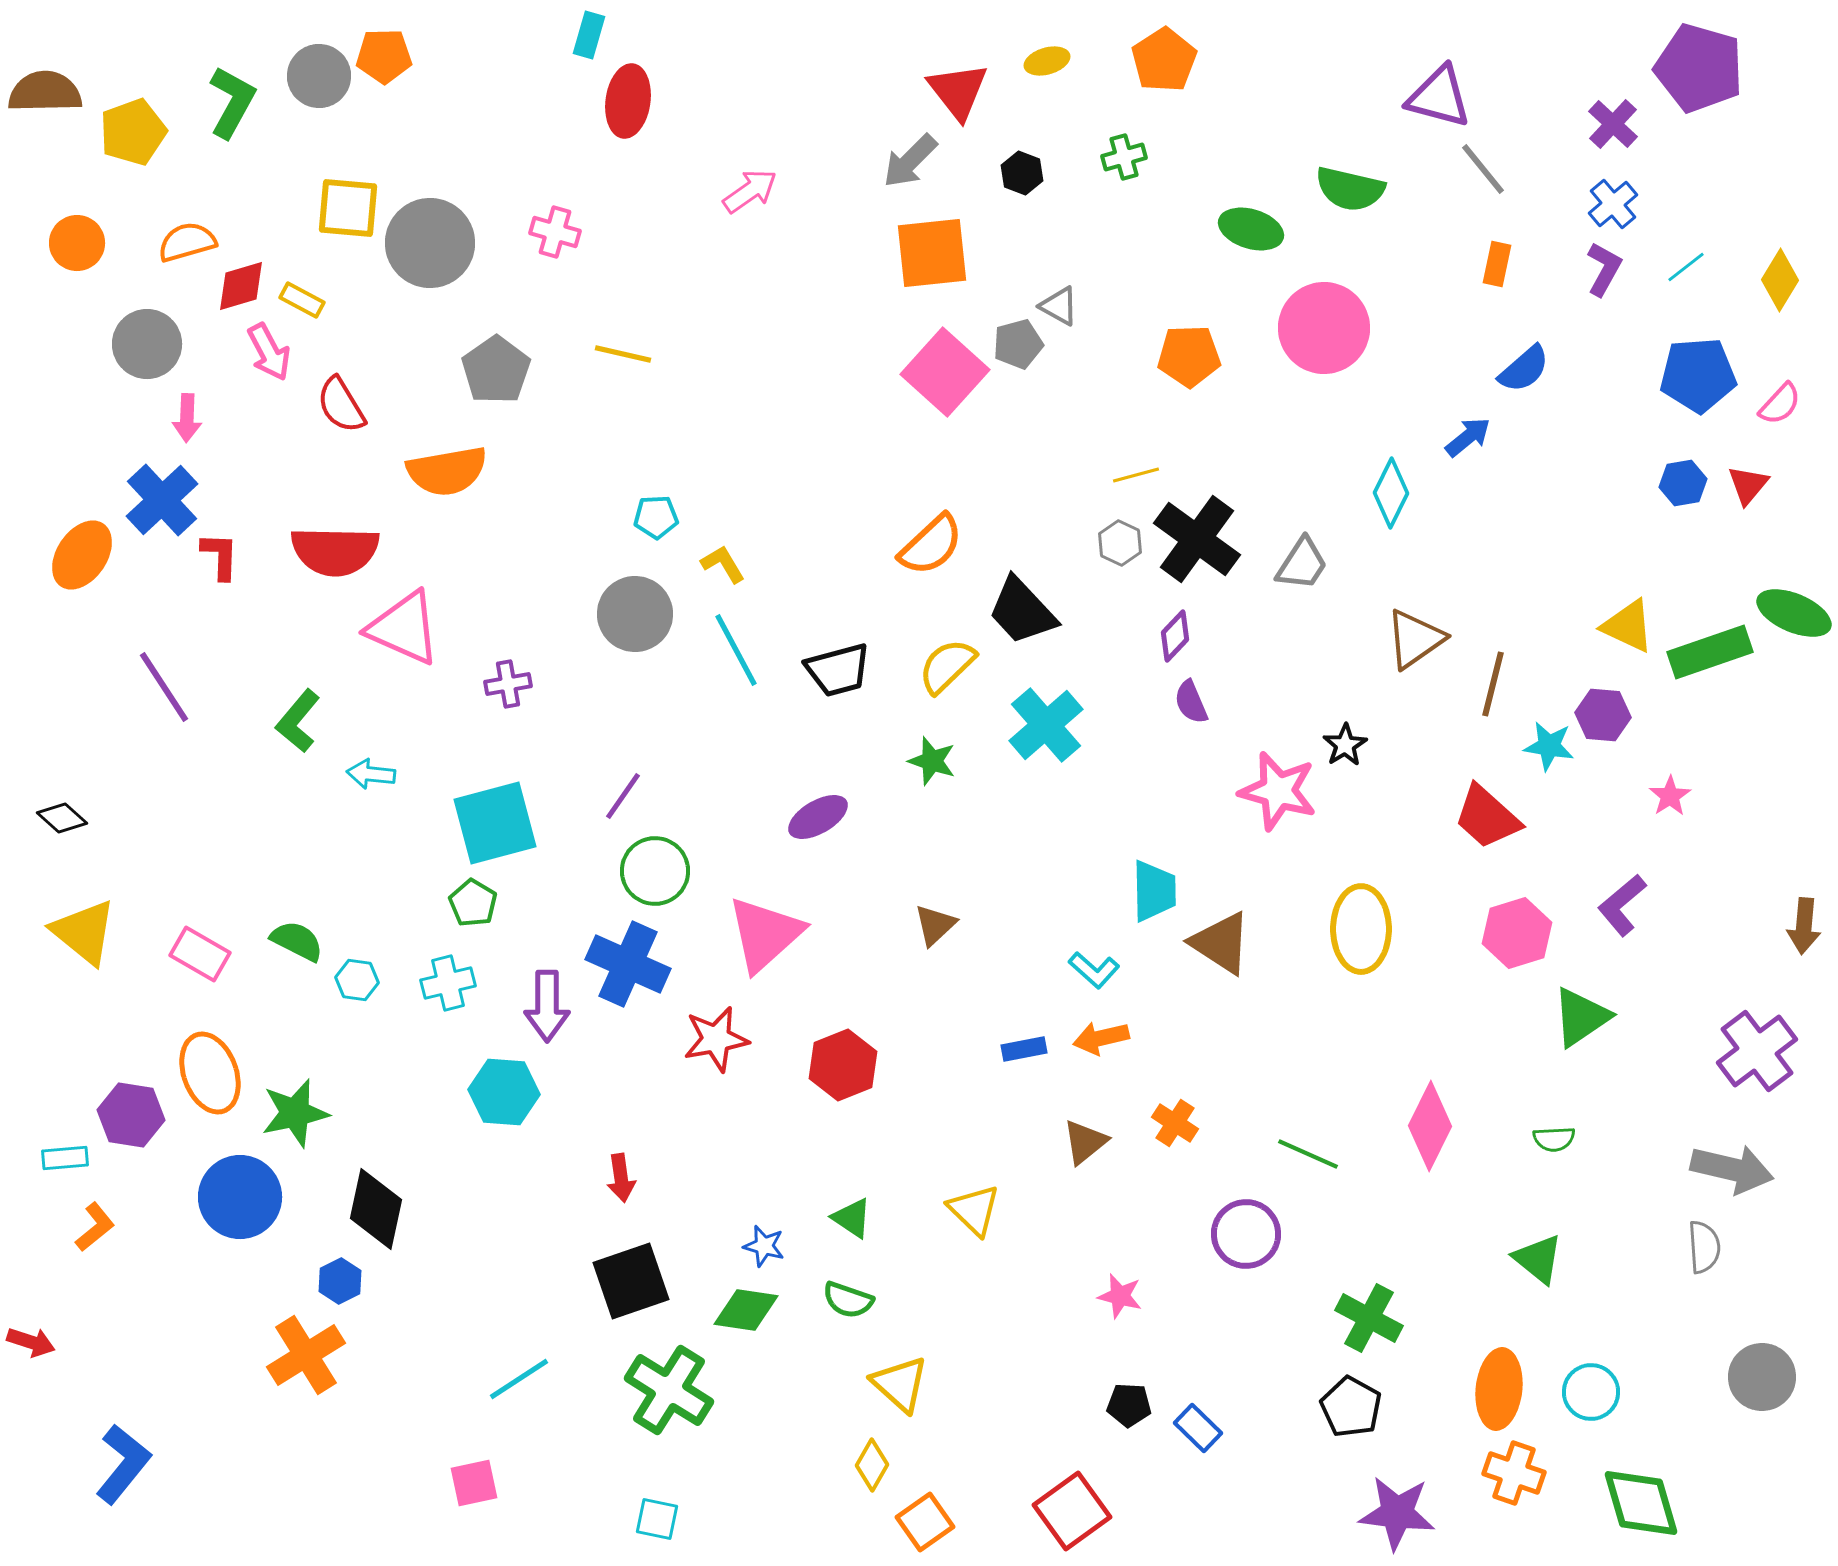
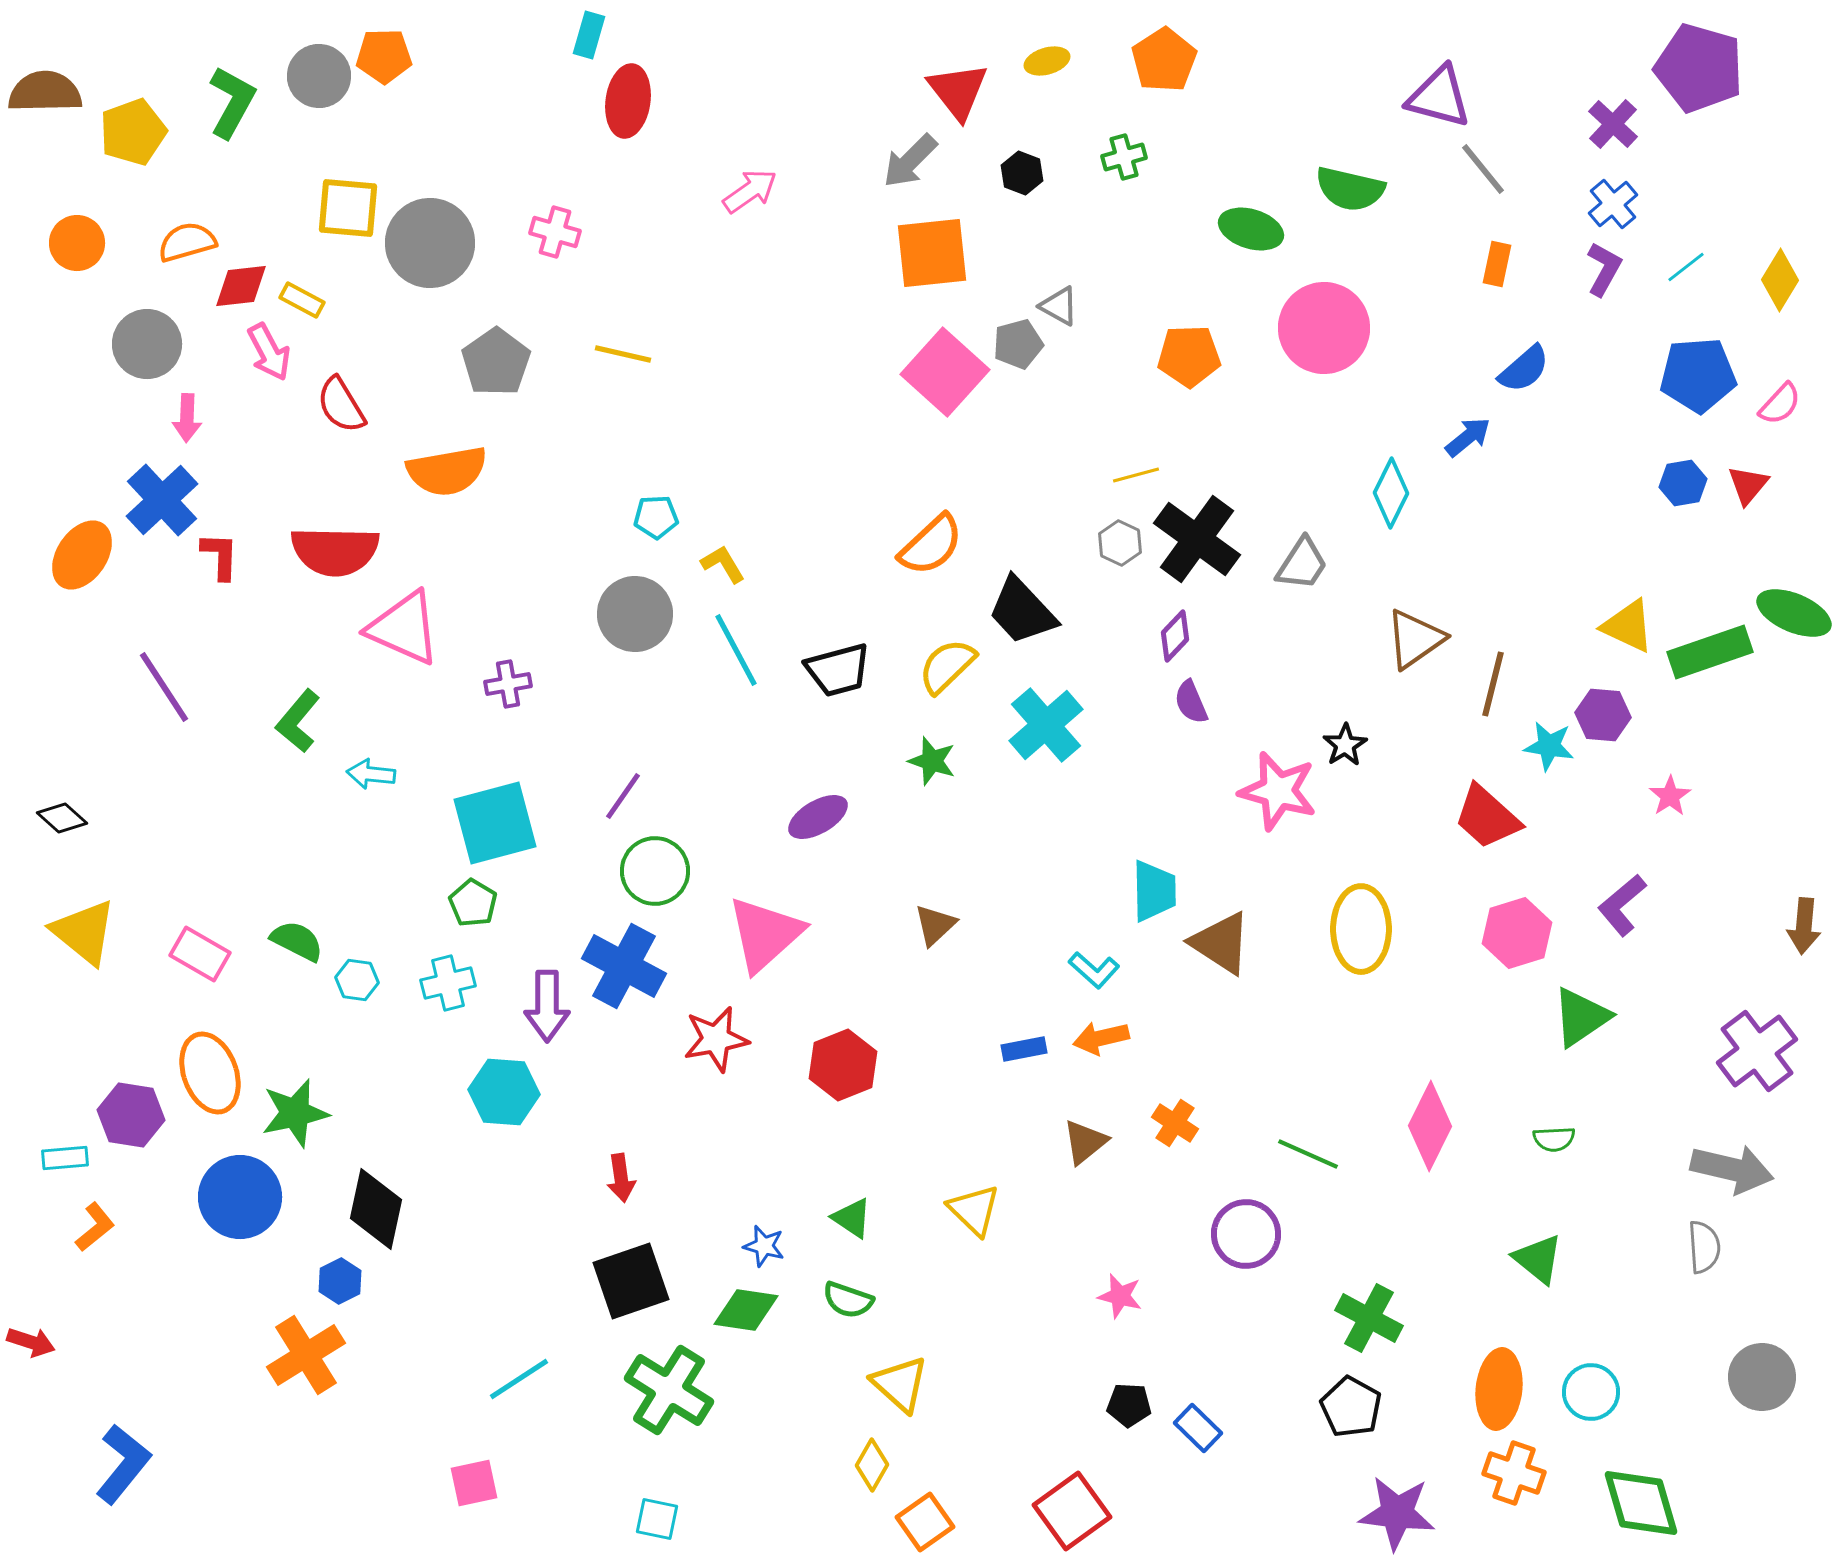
red diamond at (241, 286): rotated 10 degrees clockwise
gray pentagon at (496, 370): moved 8 px up
blue cross at (628, 964): moved 4 px left, 2 px down; rotated 4 degrees clockwise
